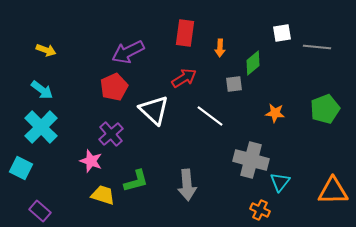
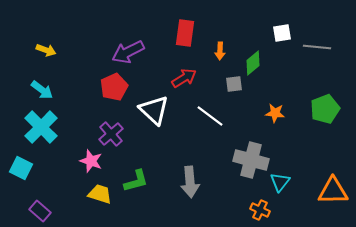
orange arrow: moved 3 px down
gray arrow: moved 3 px right, 3 px up
yellow trapezoid: moved 3 px left, 1 px up
